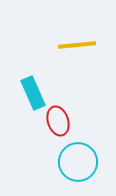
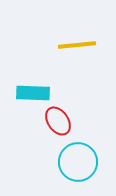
cyan rectangle: rotated 64 degrees counterclockwise
red ellipse: rotated 16 degrees counterclockwise
